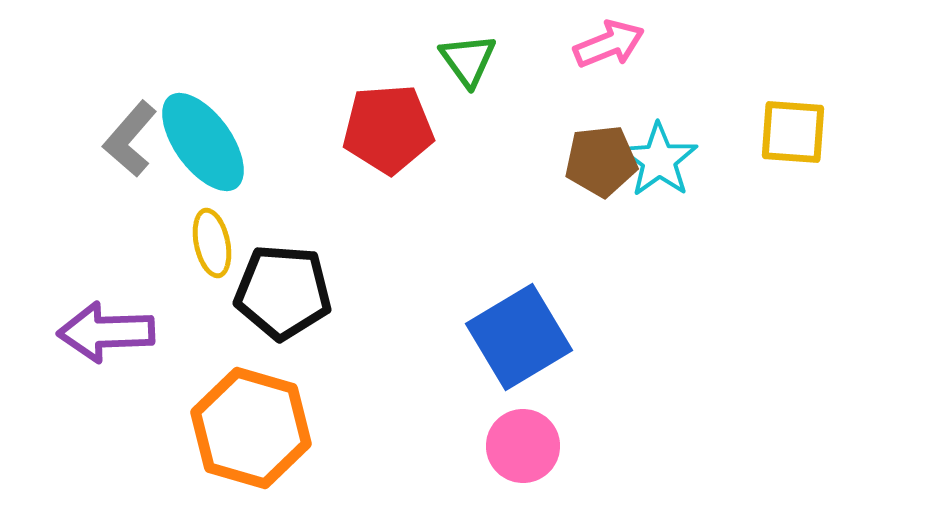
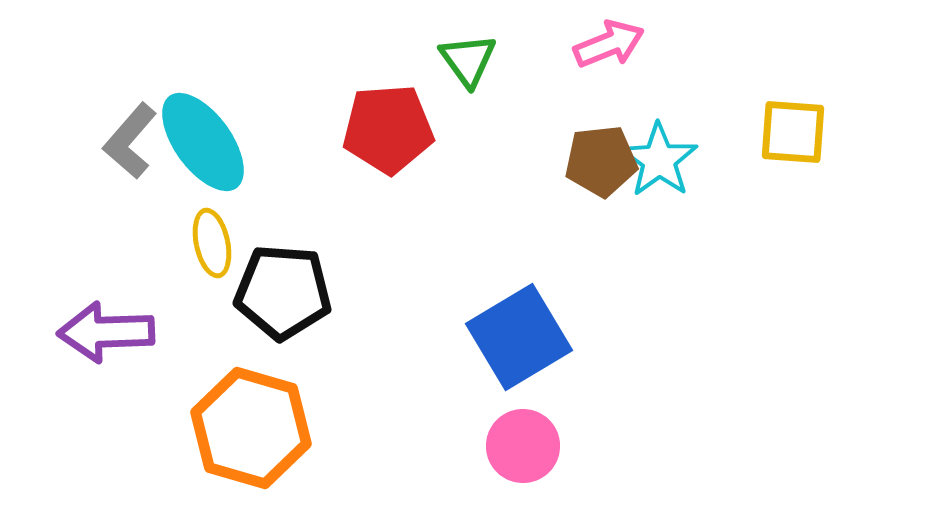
gray L-shape: moved 2 px down
